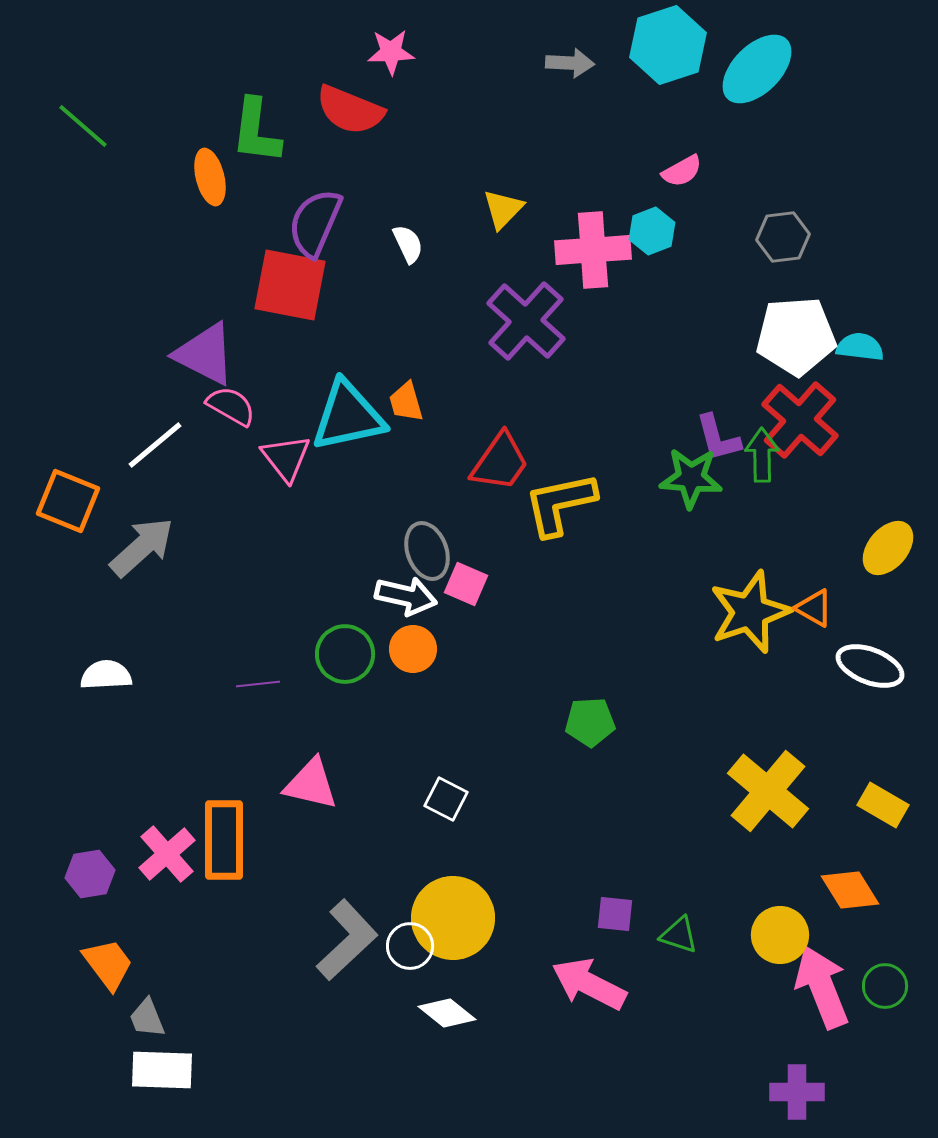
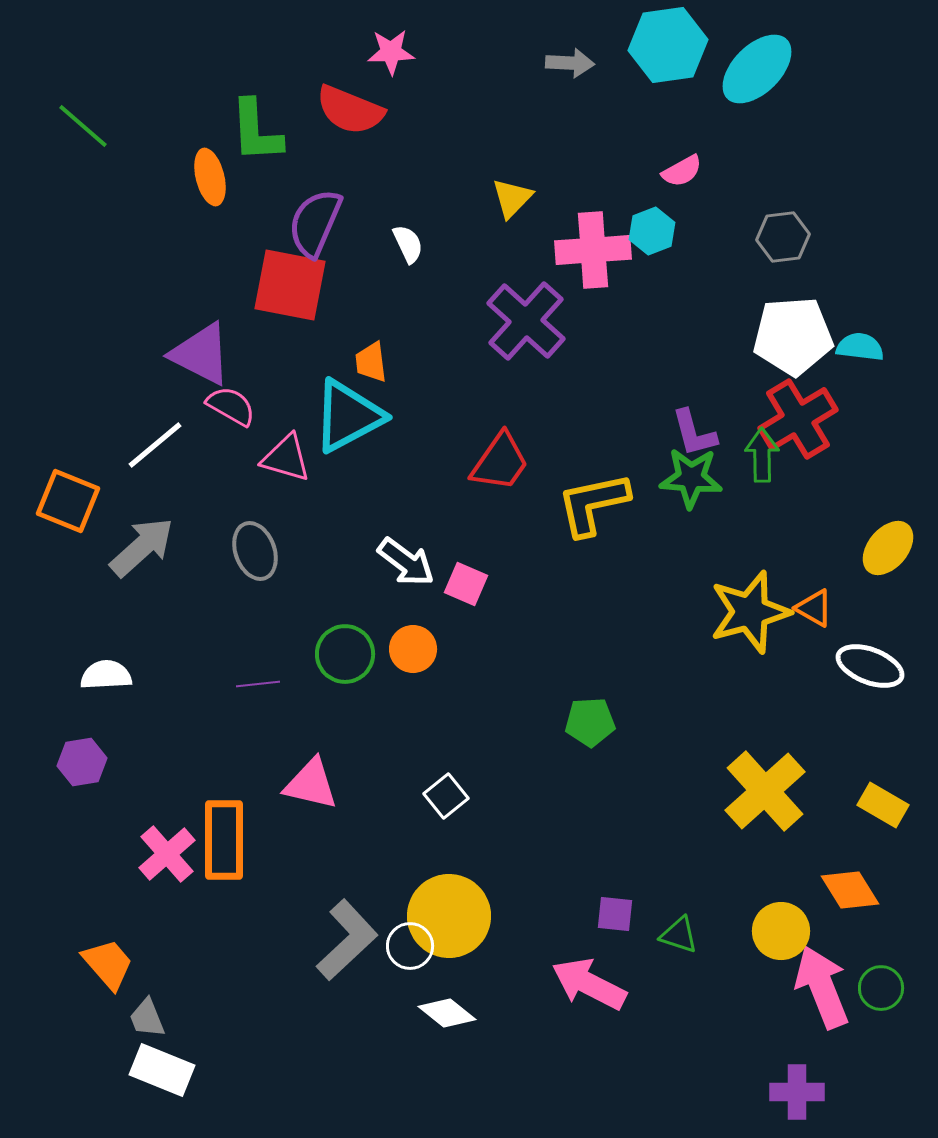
cyan hexagon at (668, 45): rotated 10 degrees clockwise
green L-shape at (256, 131): rotated 10 degrees counterclockwise
yellow triangle at (503, 209): moved 9 px right, 11 px up
white pentagon at (796, 336): moved 3 px left
purple triangle at (205, 354): moved 4 px left
orange trapezoid at (406, 402): moved 35 px left, 40 px up; rotated 9 degrees clockwise
cyan triangle at (348, 416): rotated 16 degrees counterclockwise
red cross at (800, 420): moved 2 px left, 1 px up; rotated 18 degrees clockwise
purple L-shape at (718, 438): moved 24 px left, 5 px up
pink triangle at (286, 458): rotated 36 degrees counterclockwise
yellow L-shape at (560, 504): moved 33 px right
gray ellipse at (427, 551): moved 172 px left
white arrow at (406, 596): moved 34 px up; rotated 24 degrees clockwise
yellow star at (750, 612): rotated 4 degrees clockwise
yellow cross at (768, 791): moved 3 px left; rotated 8 degrees clockwise
white square at (446, 799): moved 3 px up; rotated 24 degrees clockwise
purple hexagon at (90, 874): moved 8 px left, 112 px up
yellow circle at (453, 918): moved 4 px left, 2 px up
yellow circle at (780, 935): moved 1 px right, 4 px up
orange trapezoid at (108, 964): rotated 4 degrees counterclockwise
green circle at (885, 986): moved 4 px left, 2 px down
white rectangle at (162, 1070): rotated 20 degrees clockwise
